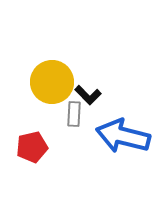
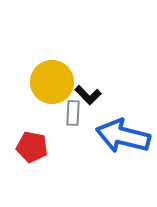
gray rectangle: moved 1 px left, 1 px up
red pentagon: rotated 24 degrees clockwise
